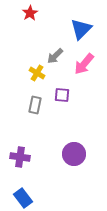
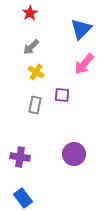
gray arrow: moved 24 px left, 9 px up
yellow cross: moved 1 px left, 1 px up
